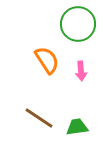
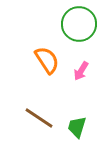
green circle: moved 1 px right
pink arrow: rotated 36 degrees clockwise
green trapezoid: rotated 65 degrees counterclockwise
